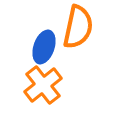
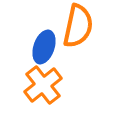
orange semicircle: moved 1 px up
